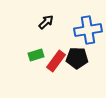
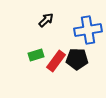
black arrow: moved 2 px up
black pentagon: moved 1 px down
